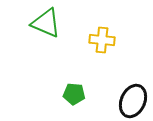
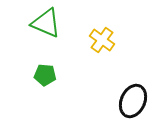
yellow cross: rotated 30 degrees clockwise
green pentagon: moved 29 px left, 19 px up
